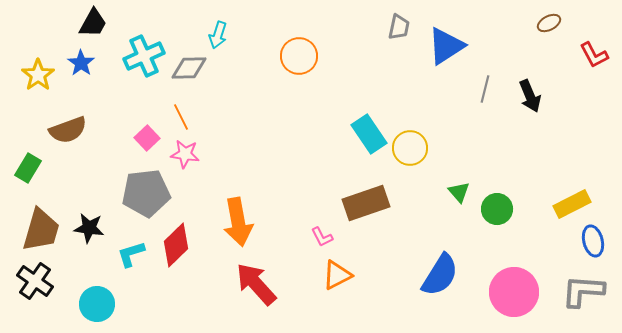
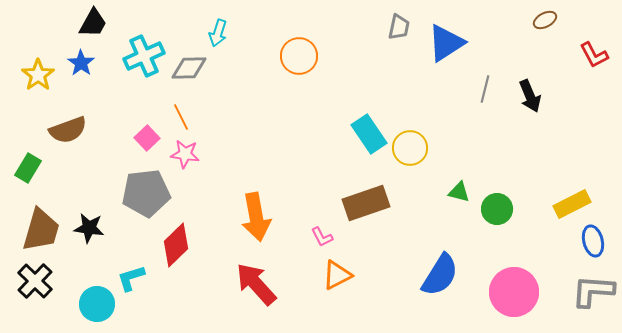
brown ellipse: moved 4 px left, 3 px up
cyan arrow: moved 2 px up
blue triangle: moved 3 px up
green triangle: rotated 35 degrees counterclockwise
orange arrow: moved 18 px right, 5 px up
cyan L-shape: moved 24 px down
black cross: rotated 9 degrees clockwise
gray L-shape: moved 10 px right
